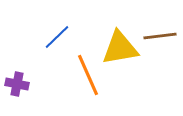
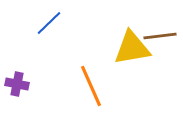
blue line: moved 8 px left, 14 px up
yellow triangle: moved 12 px right
orange line: moved 3 px right, 11 px down
